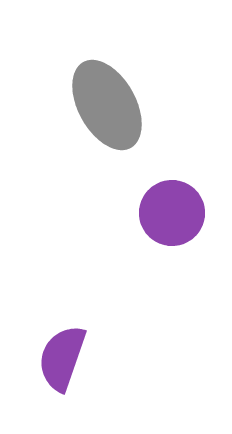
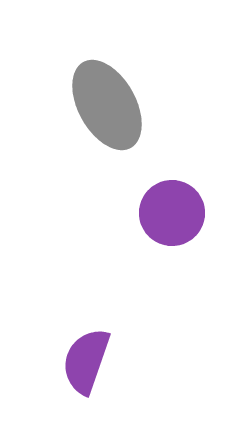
purple semicircle: moved 24 px right, 3 px down
